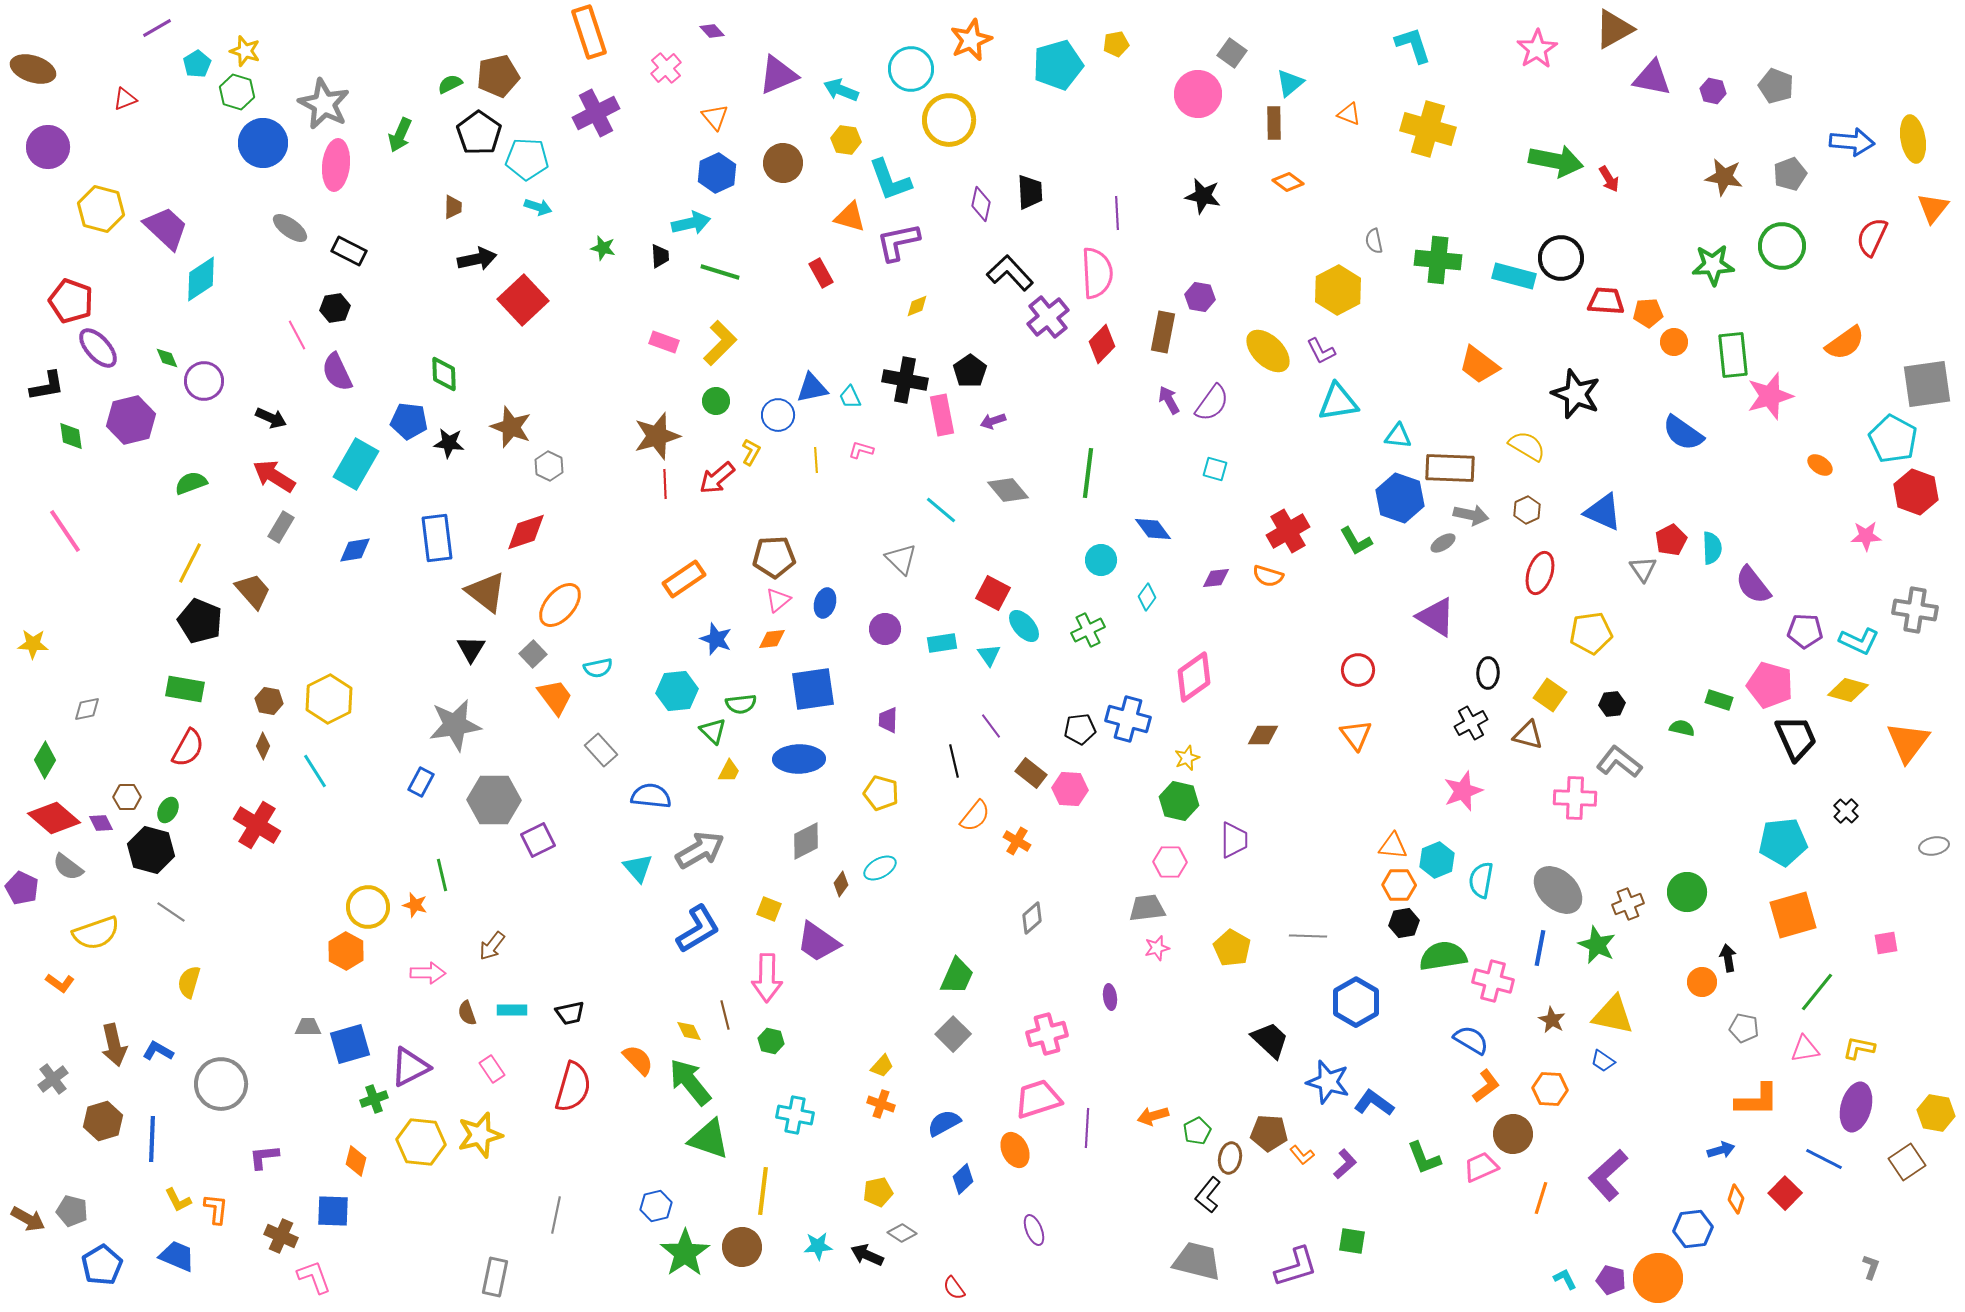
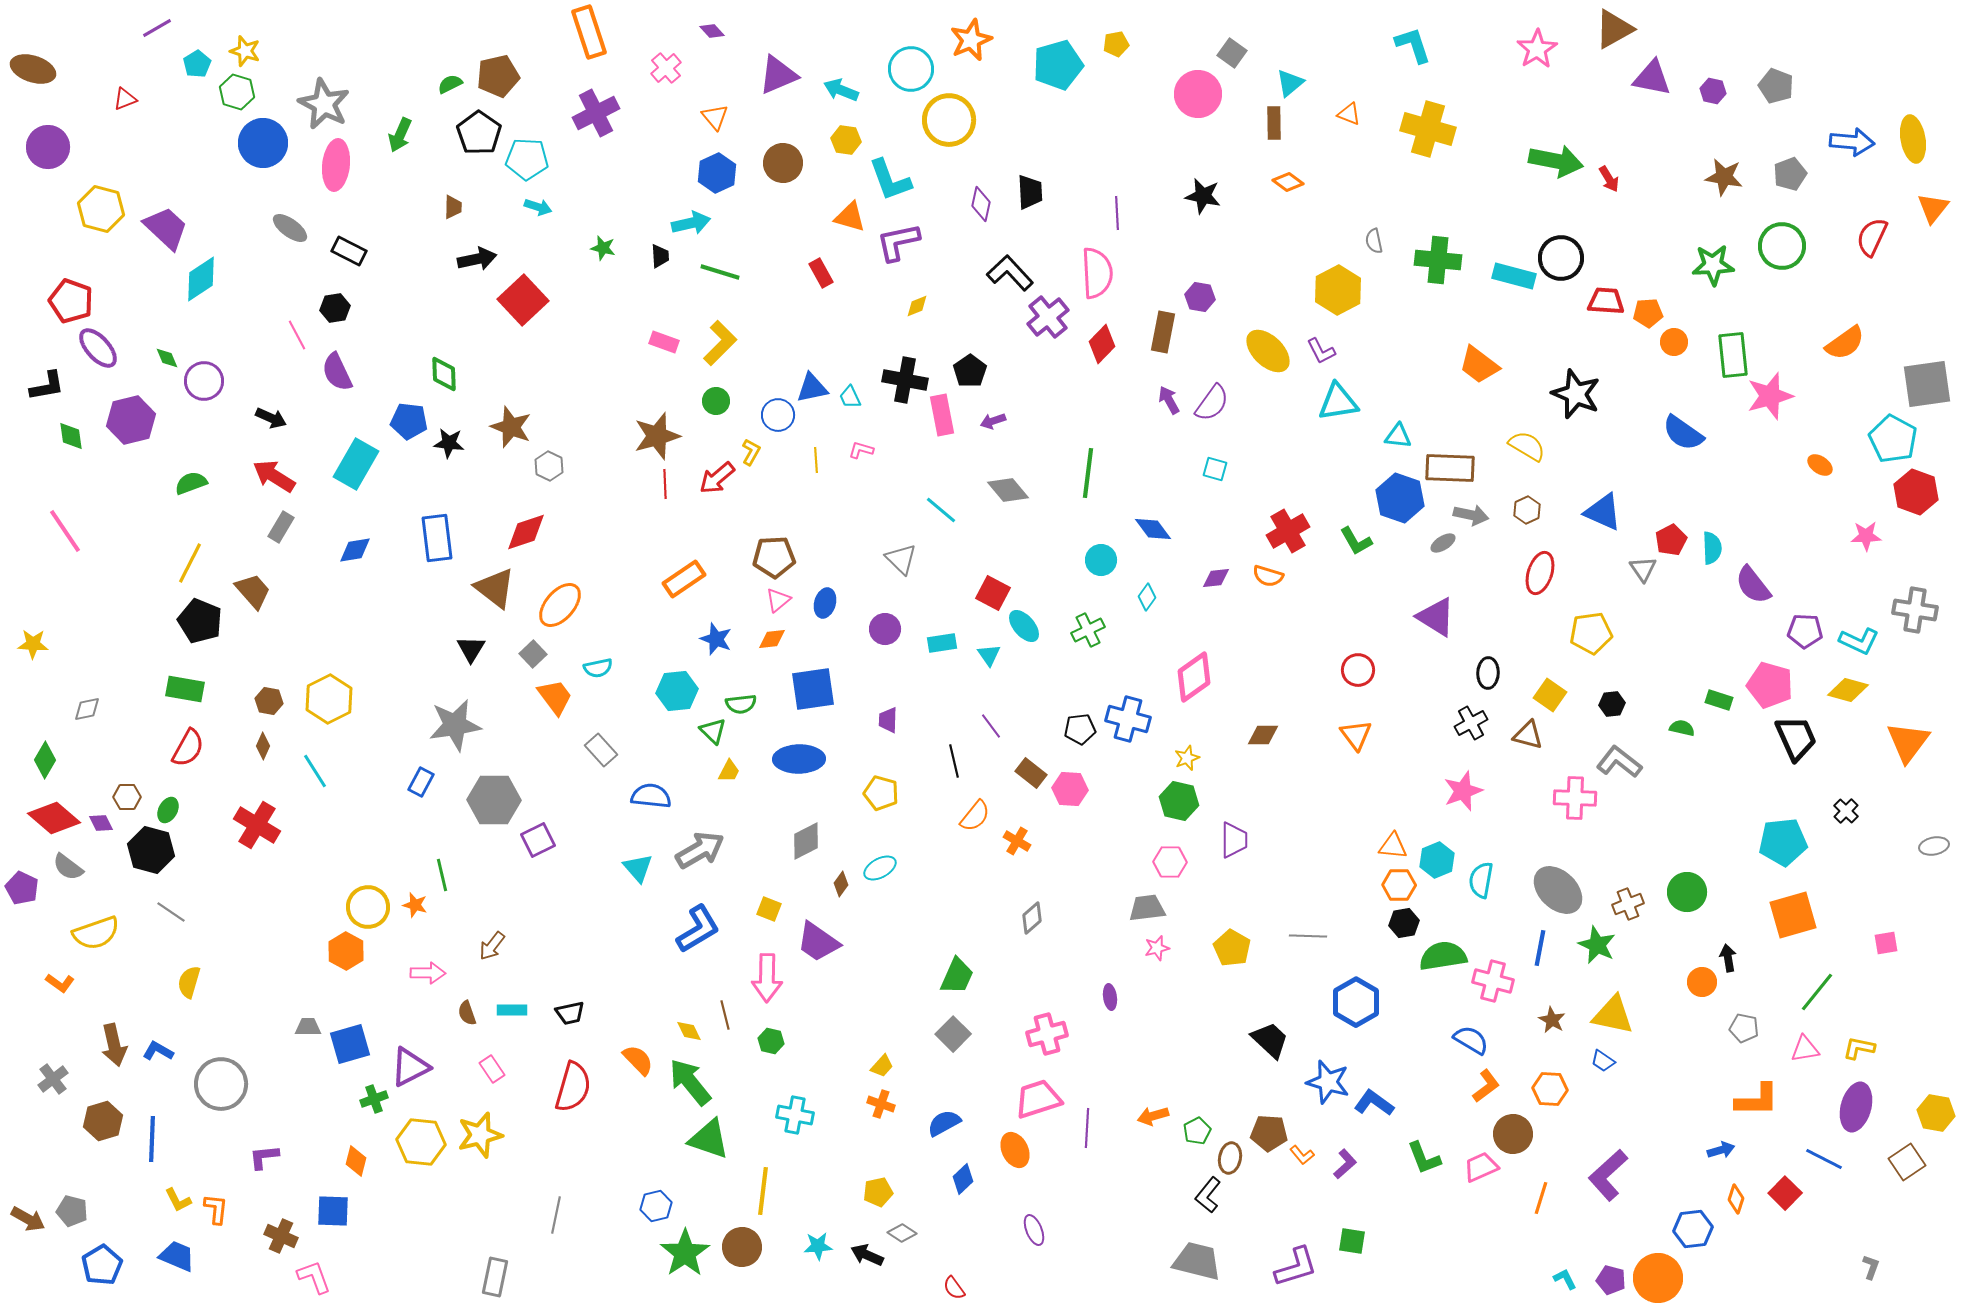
brown triangle at (486, 592): moved 9 px right, 4 px up
